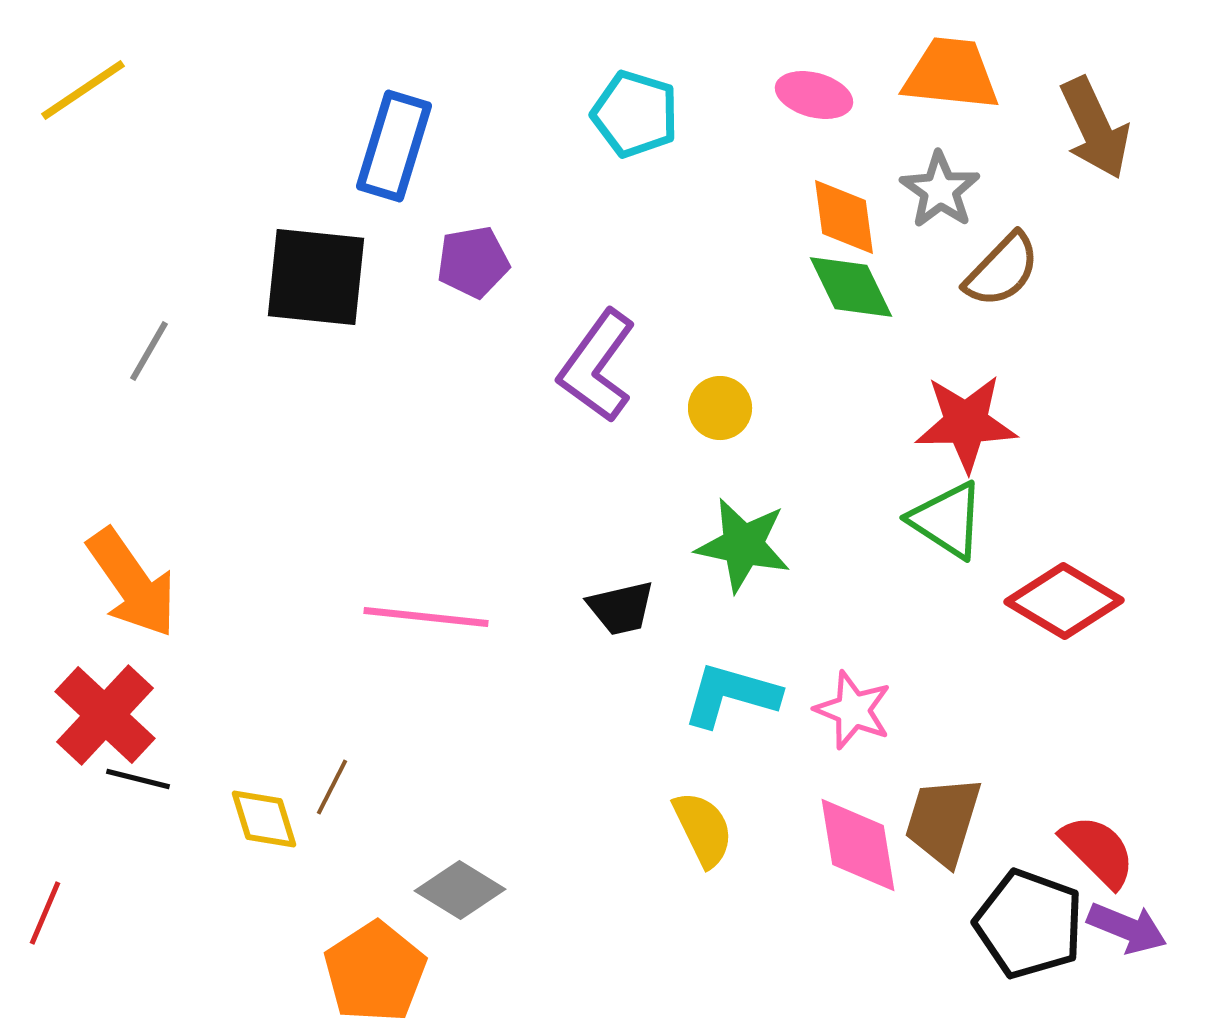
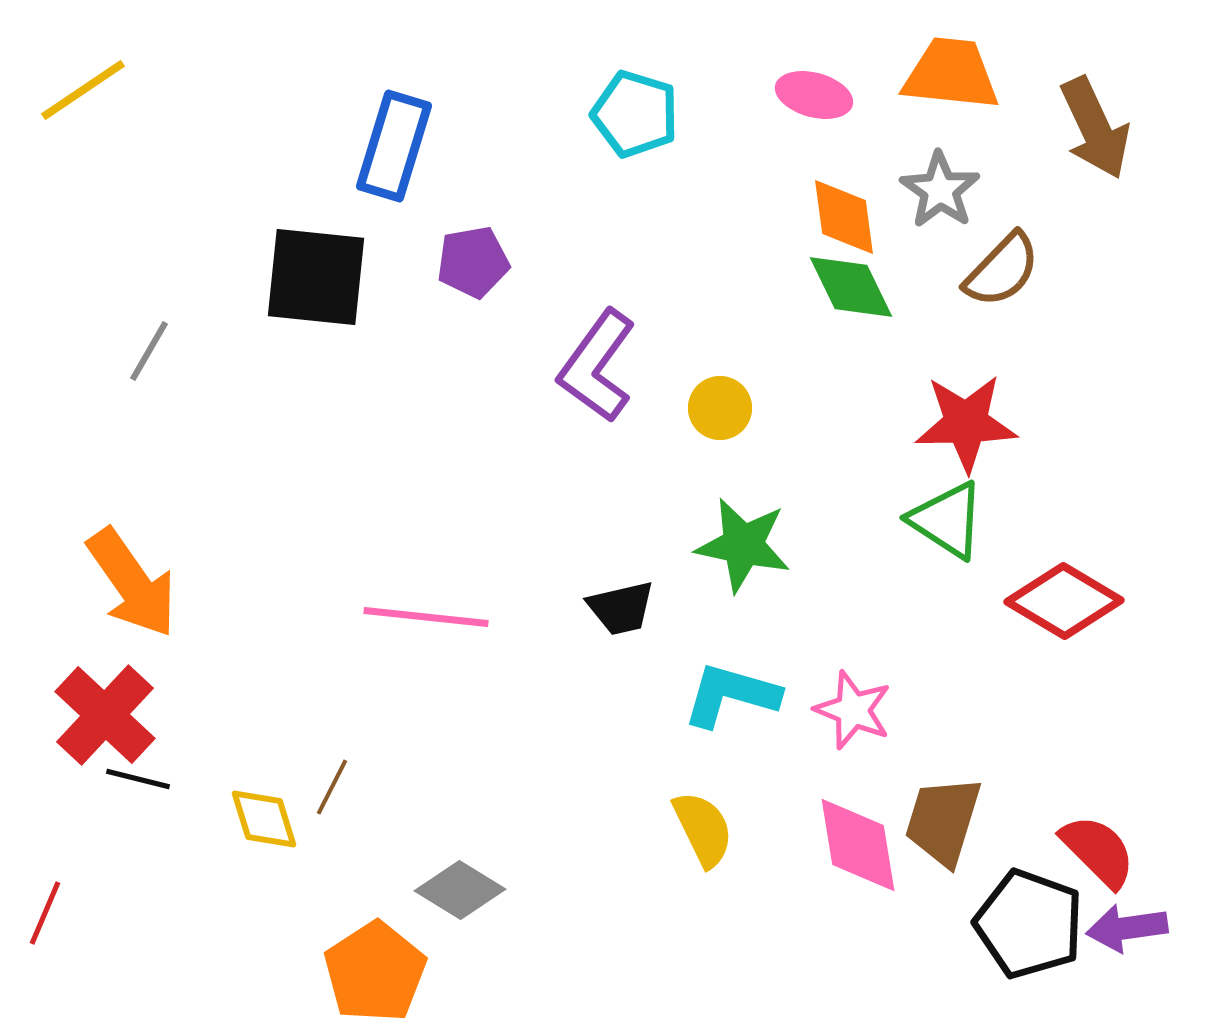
purple arrow: rotated 150 degrees clockwise
